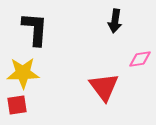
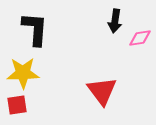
pink diamond: moved 21 px up
red triangle: moved 2 px left, 4 px down
